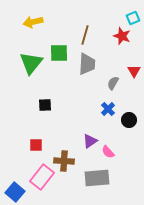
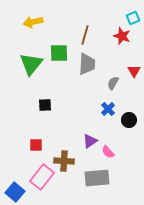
green triangle: moved 1 px down
